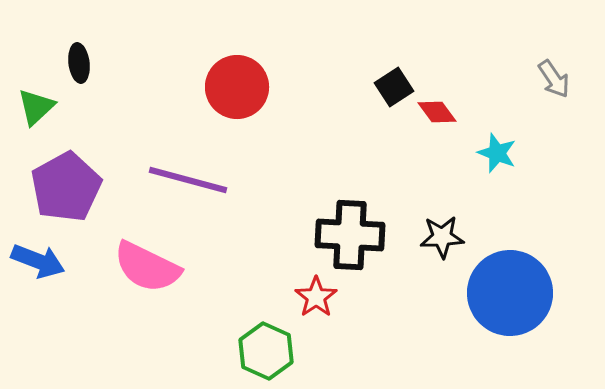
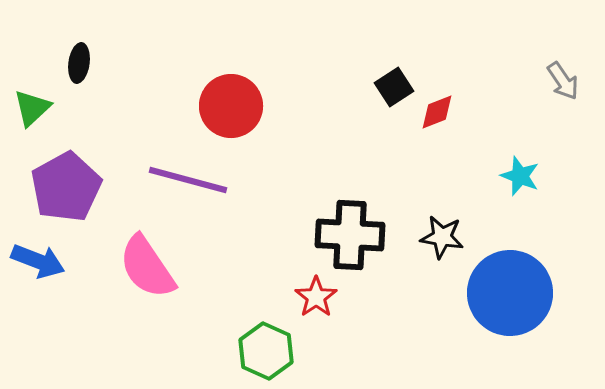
black ellipse: rotated 15 degrees clockwise
gray arrow: moved 9 px right, 2 px down
red circle: moved 6 px left, 19 px down
green triangle: moved 4 px left, 1 px down
red diamond: rotated 75 degrees counterclockwise
cyan star: moved 23 px right, 23 px down
black star: rotated 12 degrees clockwise
pink semicircle: rotated 30 degrees clockwise
